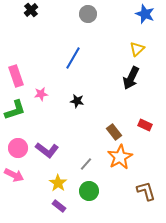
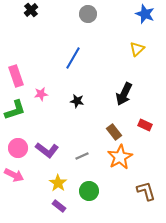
black arrow: moved 7 px left, 16 px down
gray line: moved 4 px left, 8 px up; rotated 24 degrees clockwise
